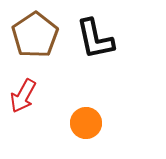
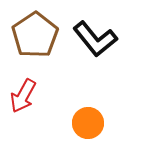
black L-shape: rotated 27 degrees counterclockwise
orange circle: moved 2 px right
